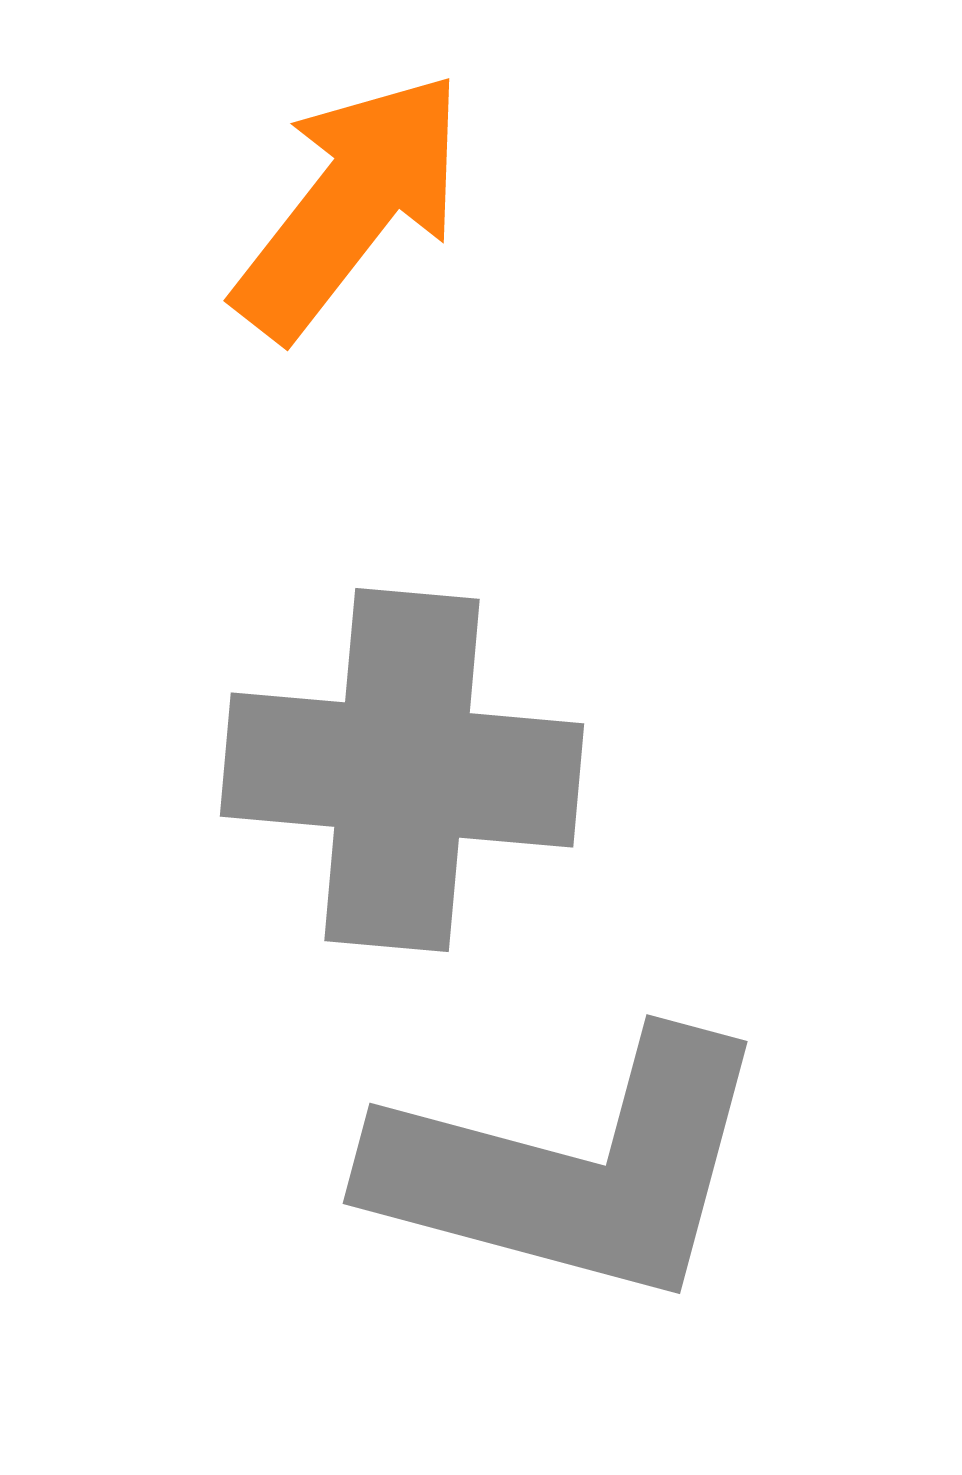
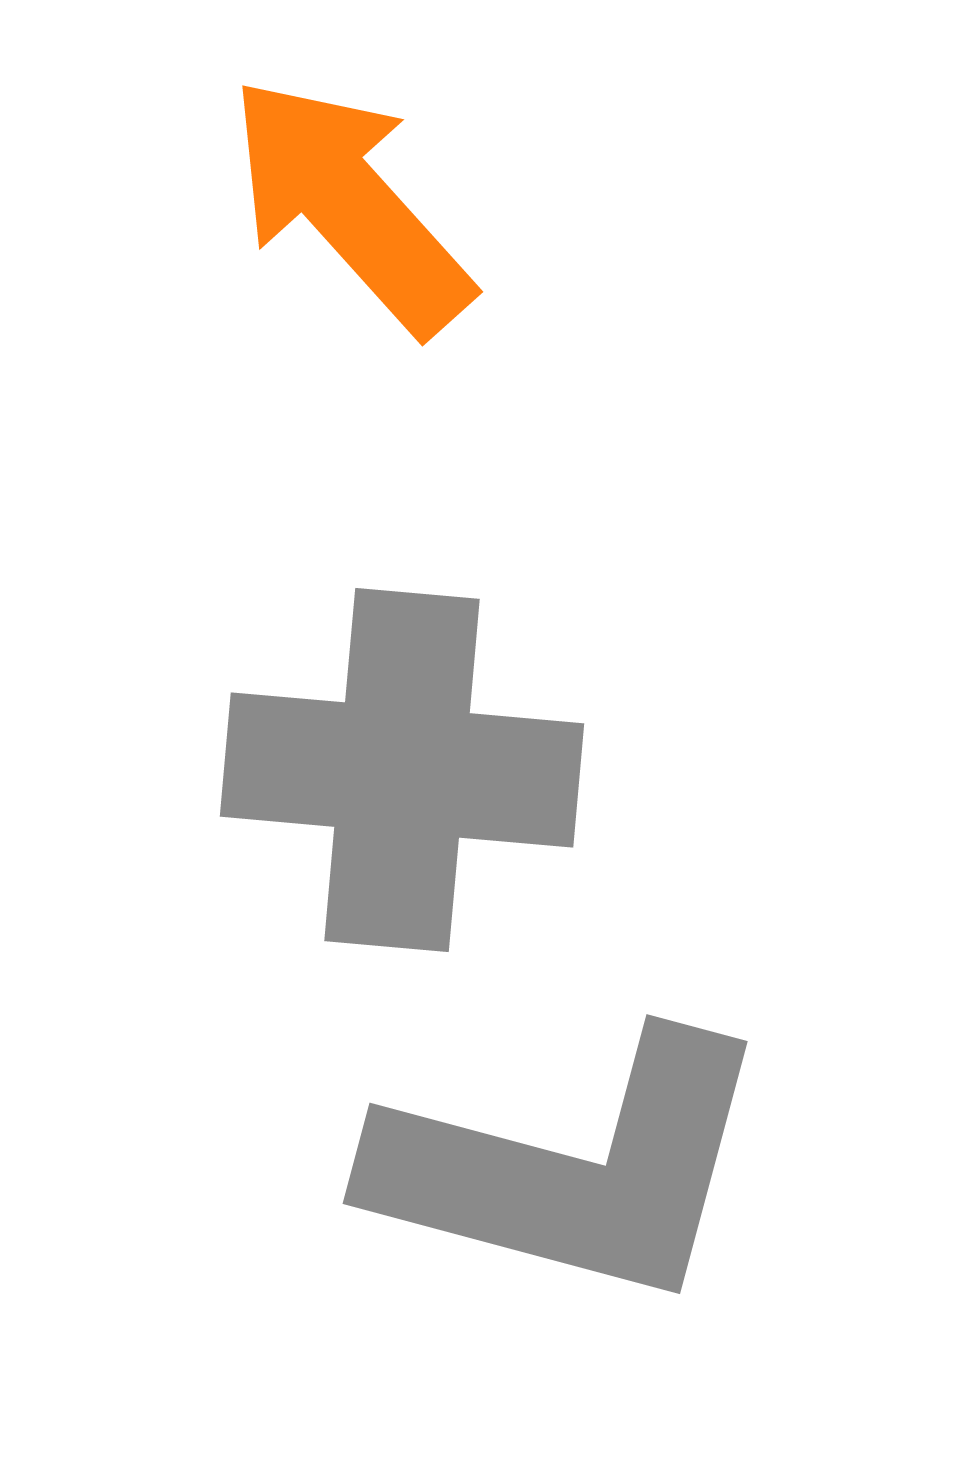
orange arrow: rotated 80 degrees counterclockwise
